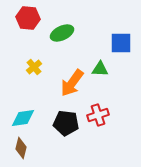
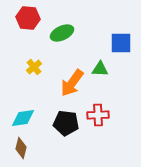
red cross: rotated 15 degrees clockwise
